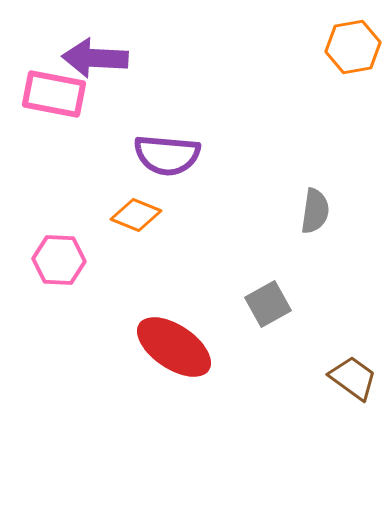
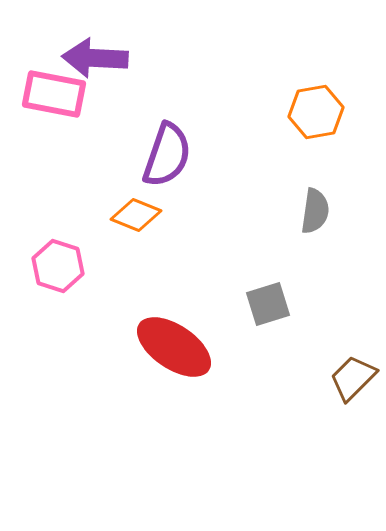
orange hexagon: moved 37 px left, 65 px down
purple semicircle: rotated 76 degrees counterclockwise
pink hexagon: moved 1 px left, 6 px down; rotated 15 degrees clockwise
gray square: rotated 12 degrees clockwise
brown trapezoid: rotated 81 degrees counterclockwise
